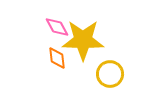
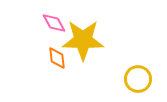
pink diamond: moved 3 px left, 4 px up
yellow circle: moved 28 px right, 5 px down
